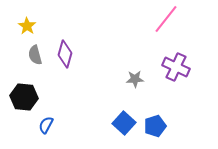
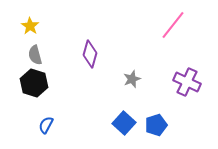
pink line: moved 7 px right, 6 px down
yellow star: moved 3 px right
purple diamond: moved 25 px right
purple cross: moved 11 px right, 15 px down
gray star: moved 3 px left; rotated 18 degrees counterclockwise
black hexagon: moved 10 px right, 14 px up; rotated 12 degrees clockwise
blue pentagon: moved 1 px right, 1 px up
